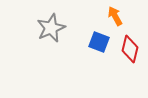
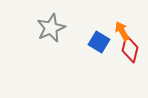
orange arrow: moved 7 px right, 15 px down
blue square: rotated 10 degrees clockwise
